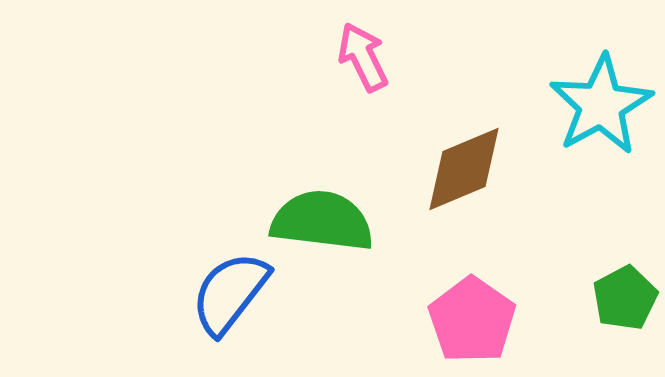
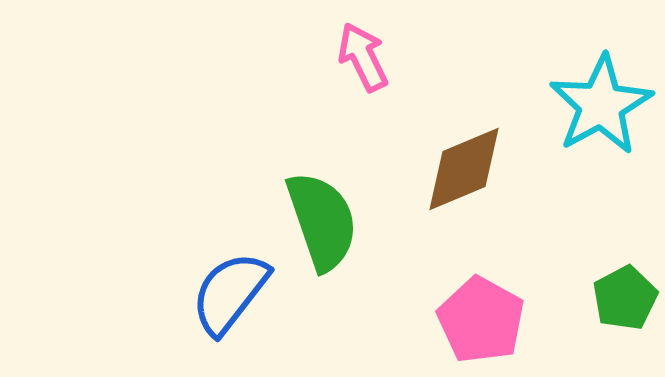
green semicircle: rotated 64 degrees clockwise
pink pentagon: moved 9 px right; rotated 6 degrees counterclockwise
